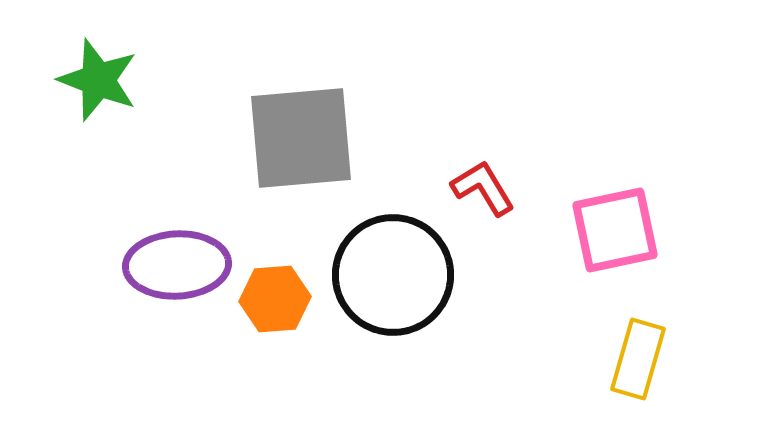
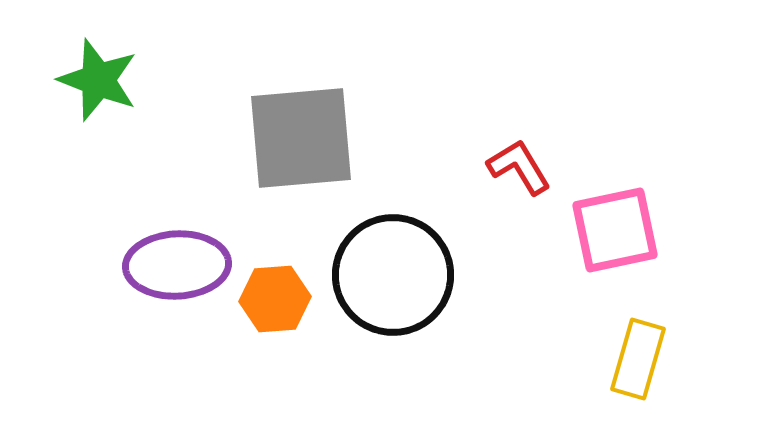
red L-shape: moved 36 px right, 21 px up
